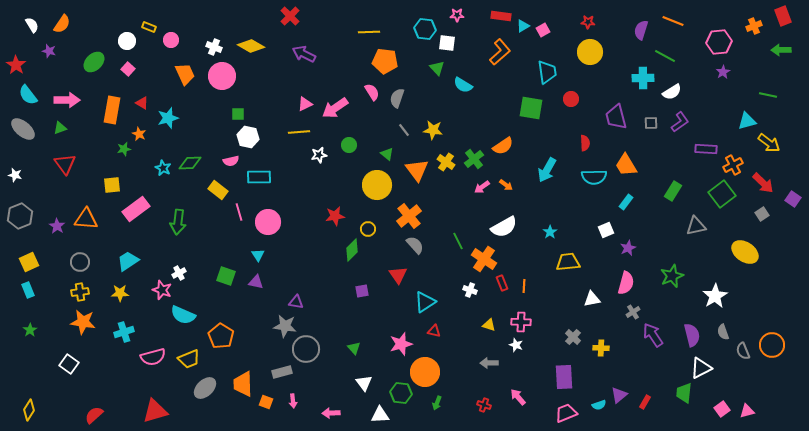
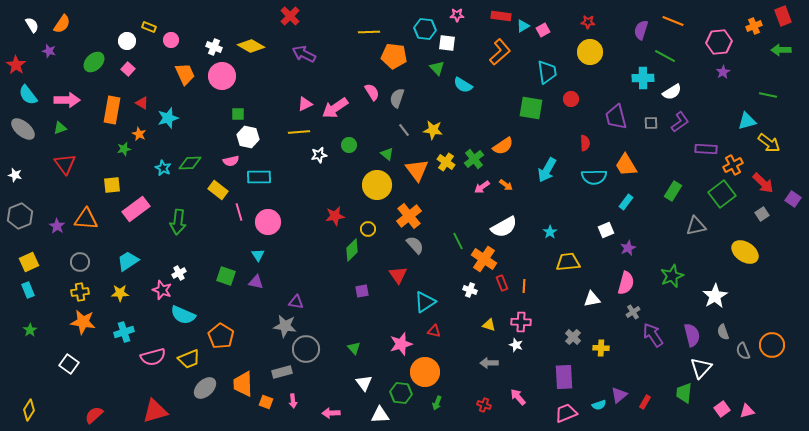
orange pentagon at (385, 61): moved 9 px right, 5 px up
white triangle at (701, 368): rotated 20 degrees counterclockwise
